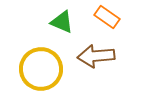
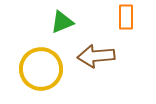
orange rectangle: moved 19 px right; rotated 55 degrees clockwise
green triangle: rotated 45 degrees counterclockwise
